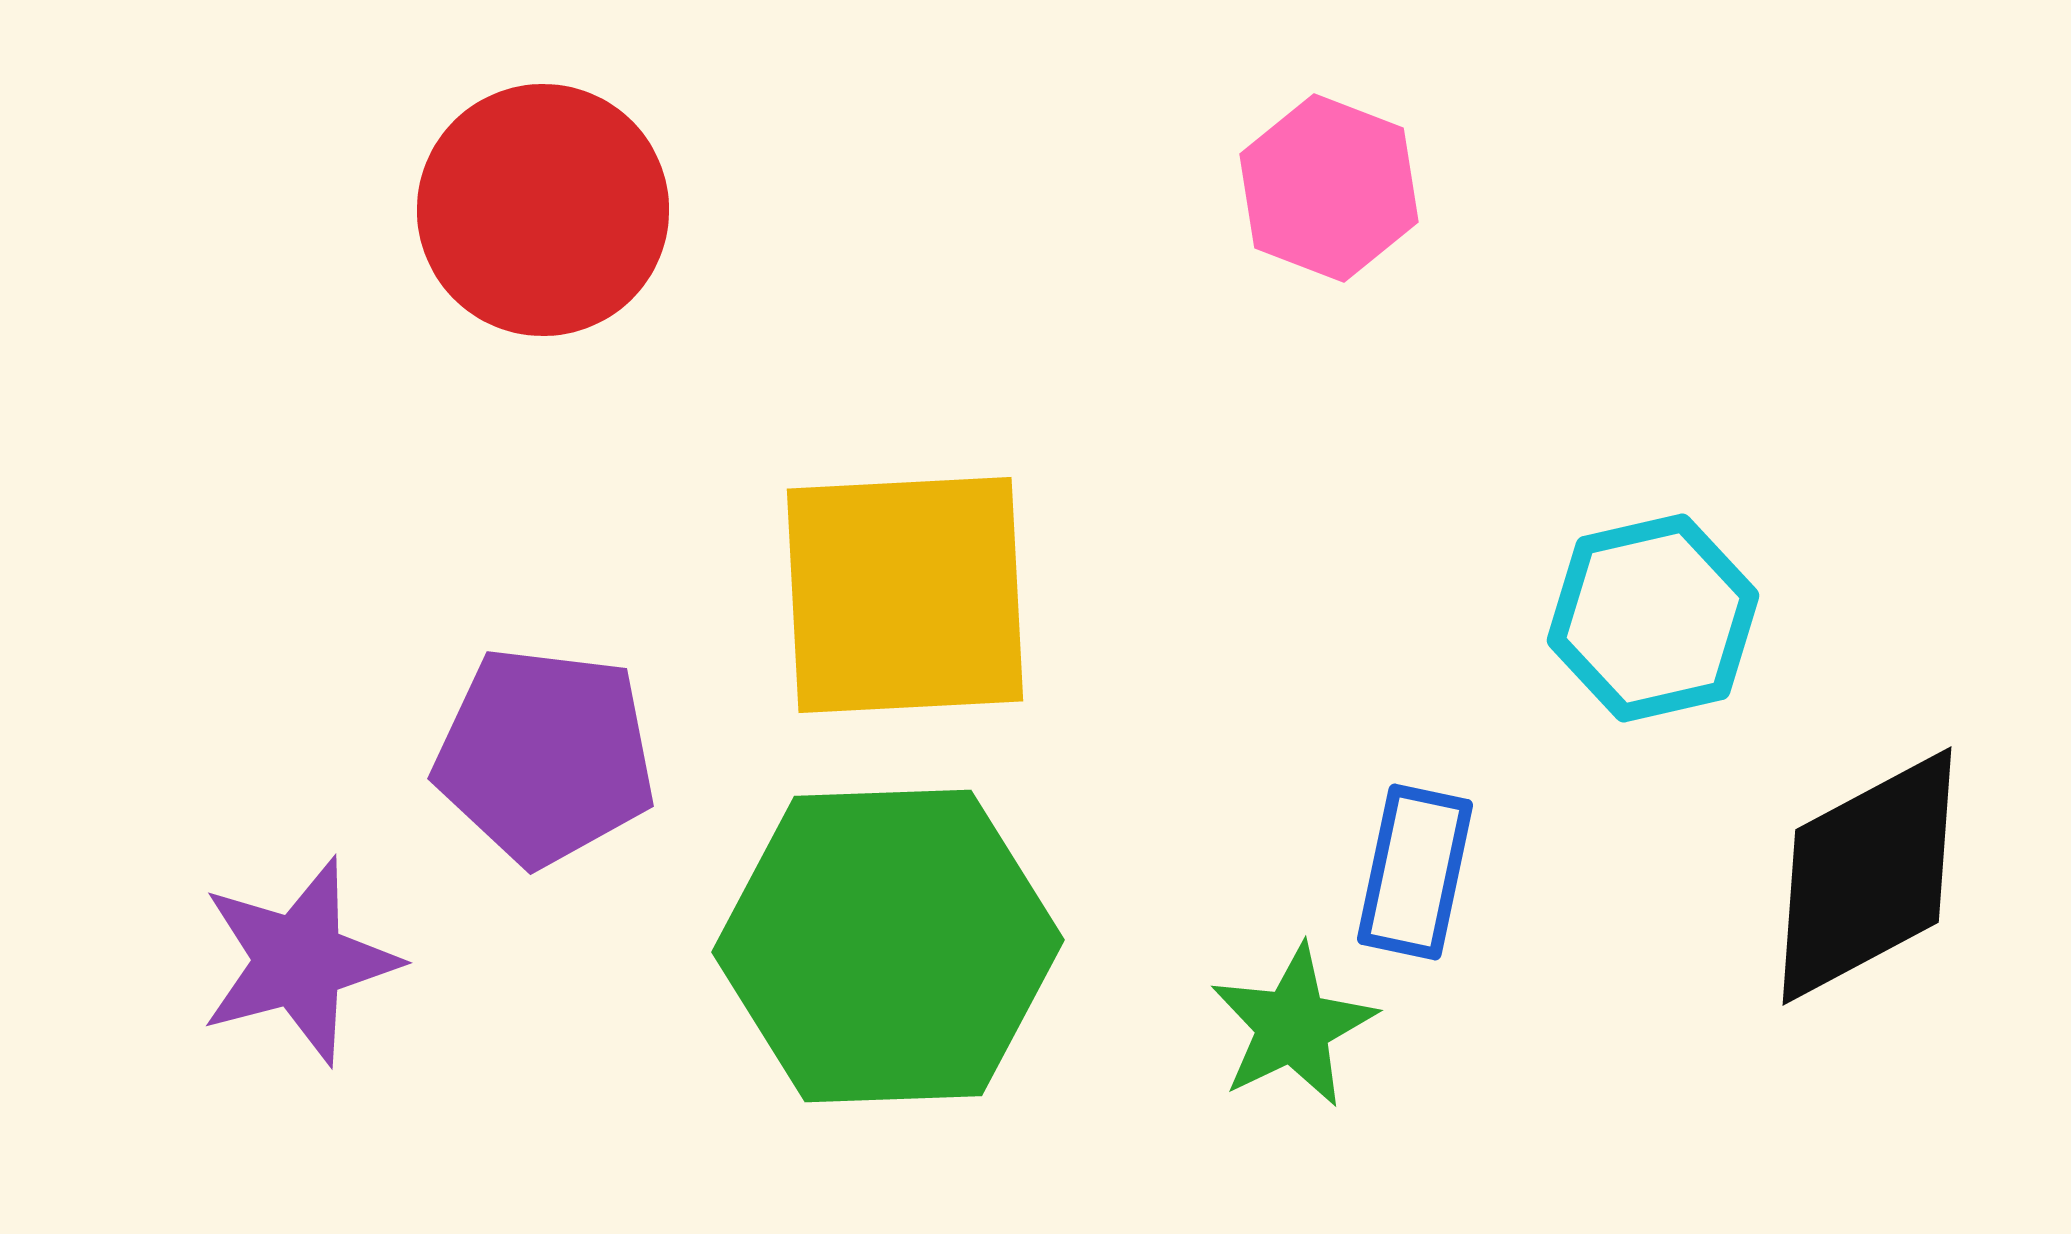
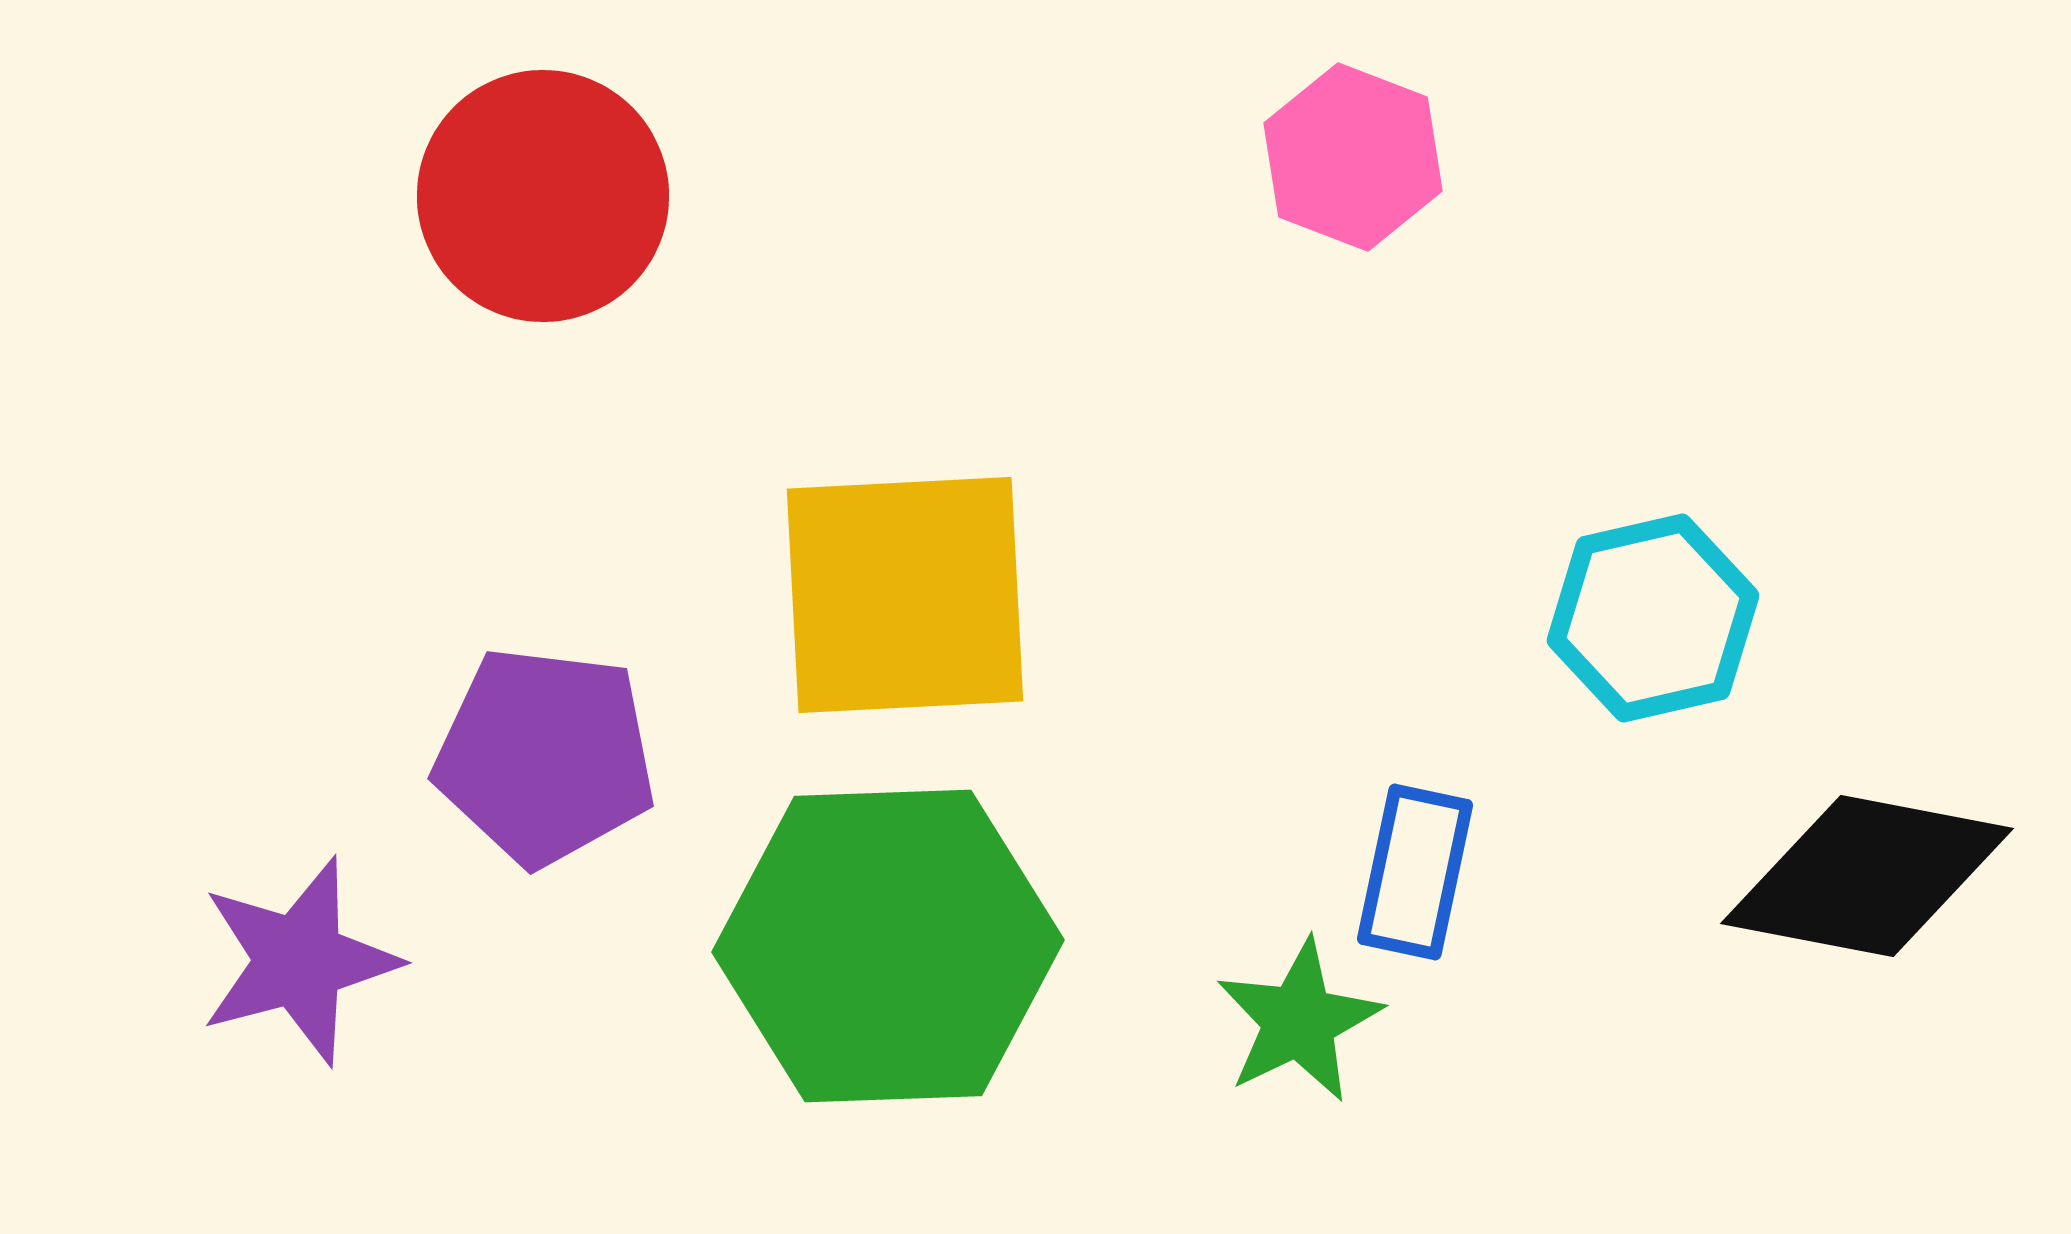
pink hexagon: moved 24 px right, 31 px up
red circle: moved 14 px up
black diamond: rotated 39 degrees clockwise
green star: moved 6 px right, 5 px up
